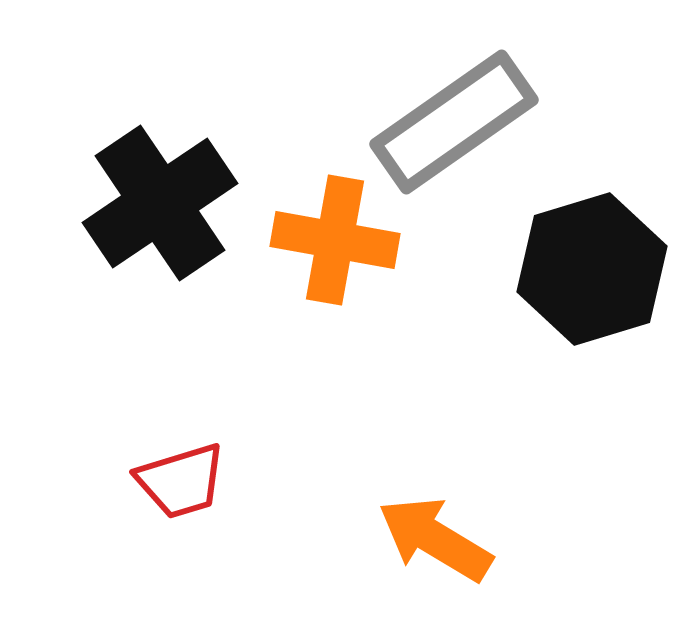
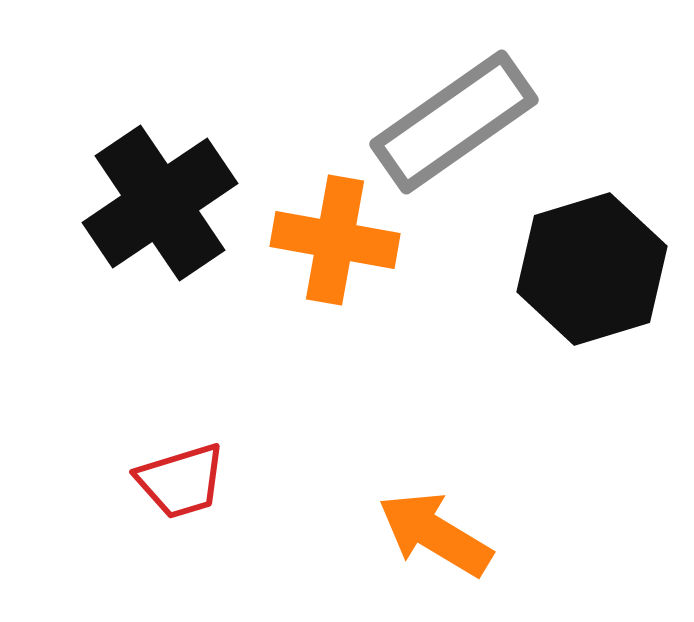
orange arrow: moved 5 px up
